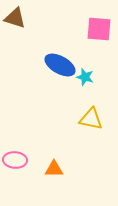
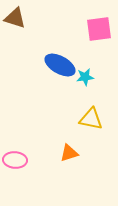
pink square: rotated 12 degrees counterclockwise
cyan star: rotated 24 degrees counterclockwise
orange triangle: moved 15 px right, 16 px up; rotated 18 degrees counterclockwise
